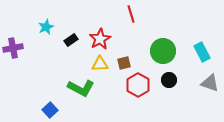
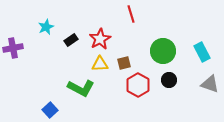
gray triangle: moved 1 px down
